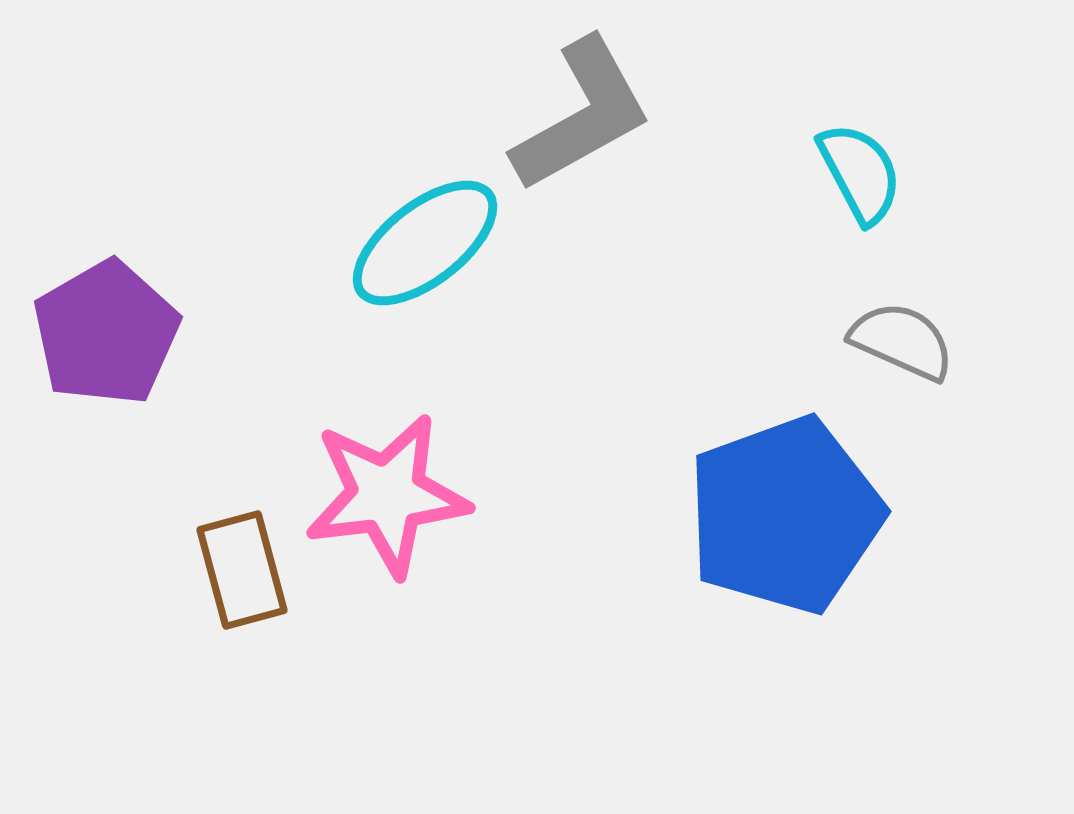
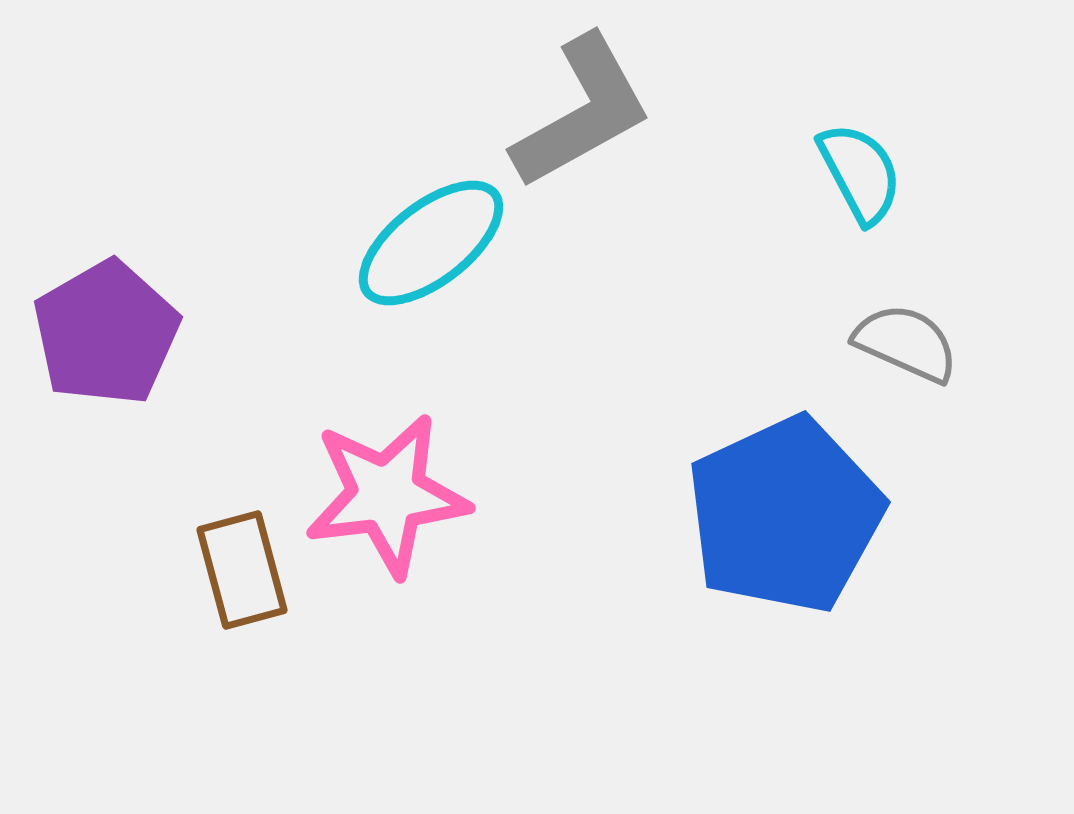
gray L-shape: moved 3 px up
cyan ellipse: moved 6 px right
gray semicircle: moved 4 px right, 2 px down
blue pentagon: rotated 5 degrees counterclockwise
